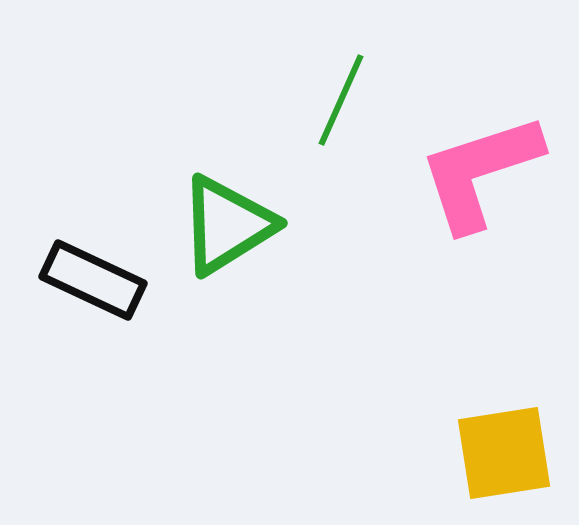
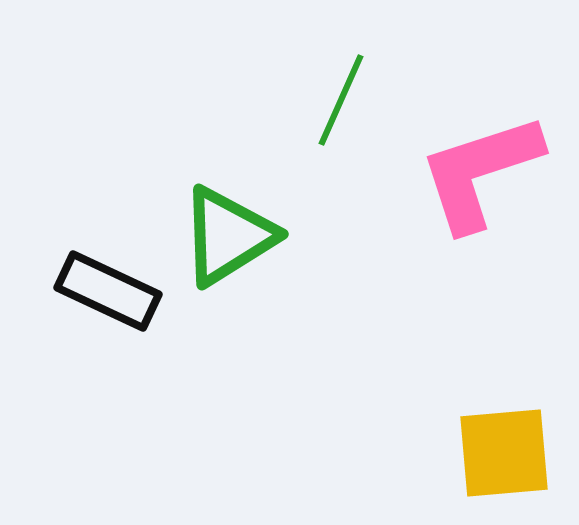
green triangle: moved 1 px right, 11 px down
black rectangle: moved 15 px right, 11 px down
yellow square: rotated 4 degrees clockwise
